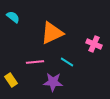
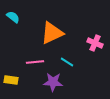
pink cross: moved 1 px right, 1 px up
yellow rectangle: rotated 48 degrees counterclockwise
